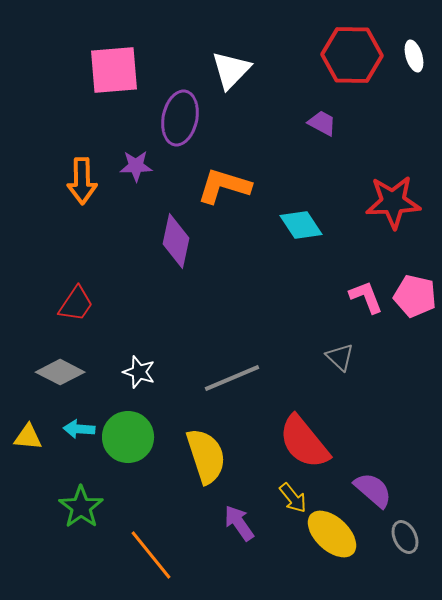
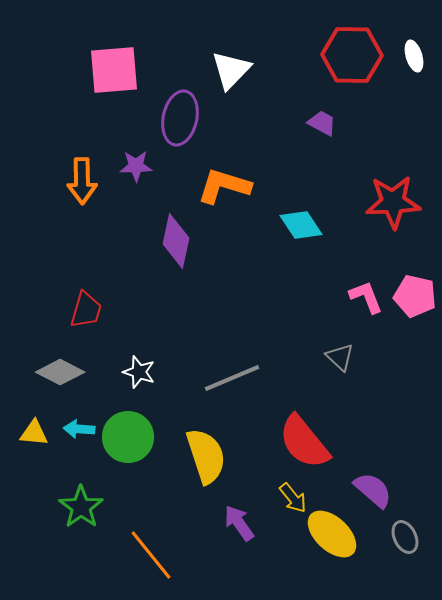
red trapezoid: moved 10 px right, 6 px down; rotated 18 degrees counterclockwise
yellow triangle: moved 6 px right, 4 px up
